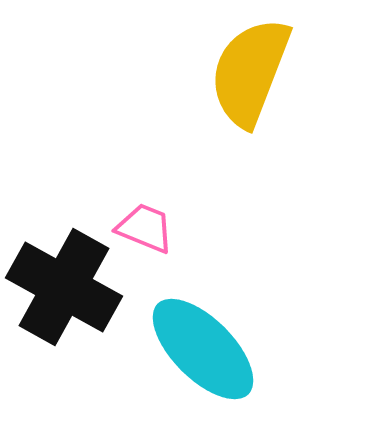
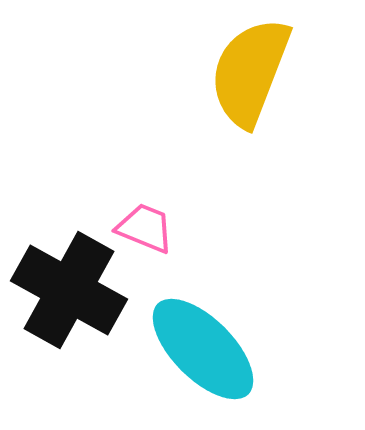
black cross: moved 5 px right, 3 px down
